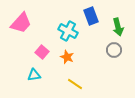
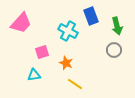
green arrow: moved 1 px left, 1 px up
pink square: rotated 32 degrees clockwise
orange star: moved 1 px left, 6 px down
